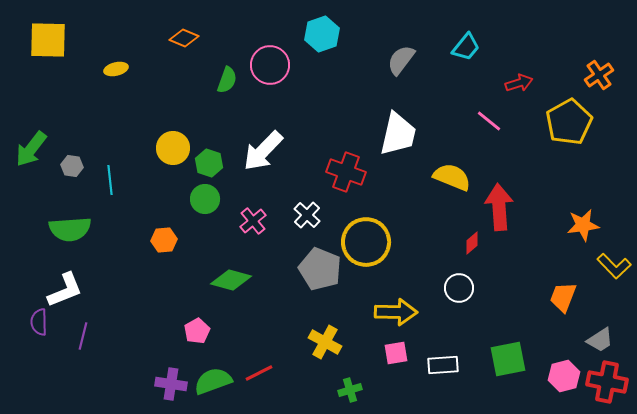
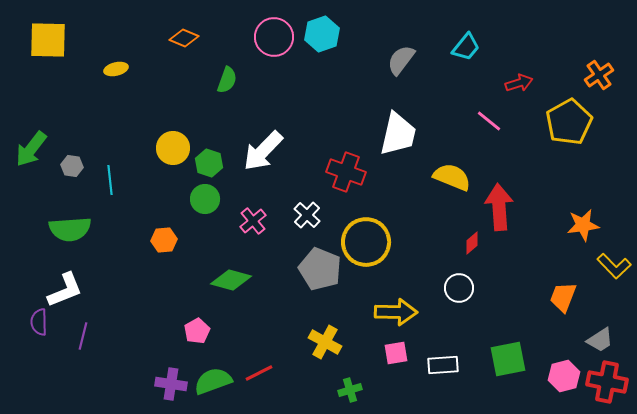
pink circle at (270, 65): moved 4 px right, 28 px up
